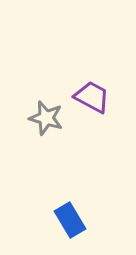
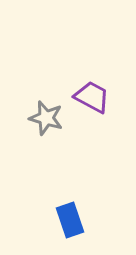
blue rectangle: rotated 12 degrees clockwise
